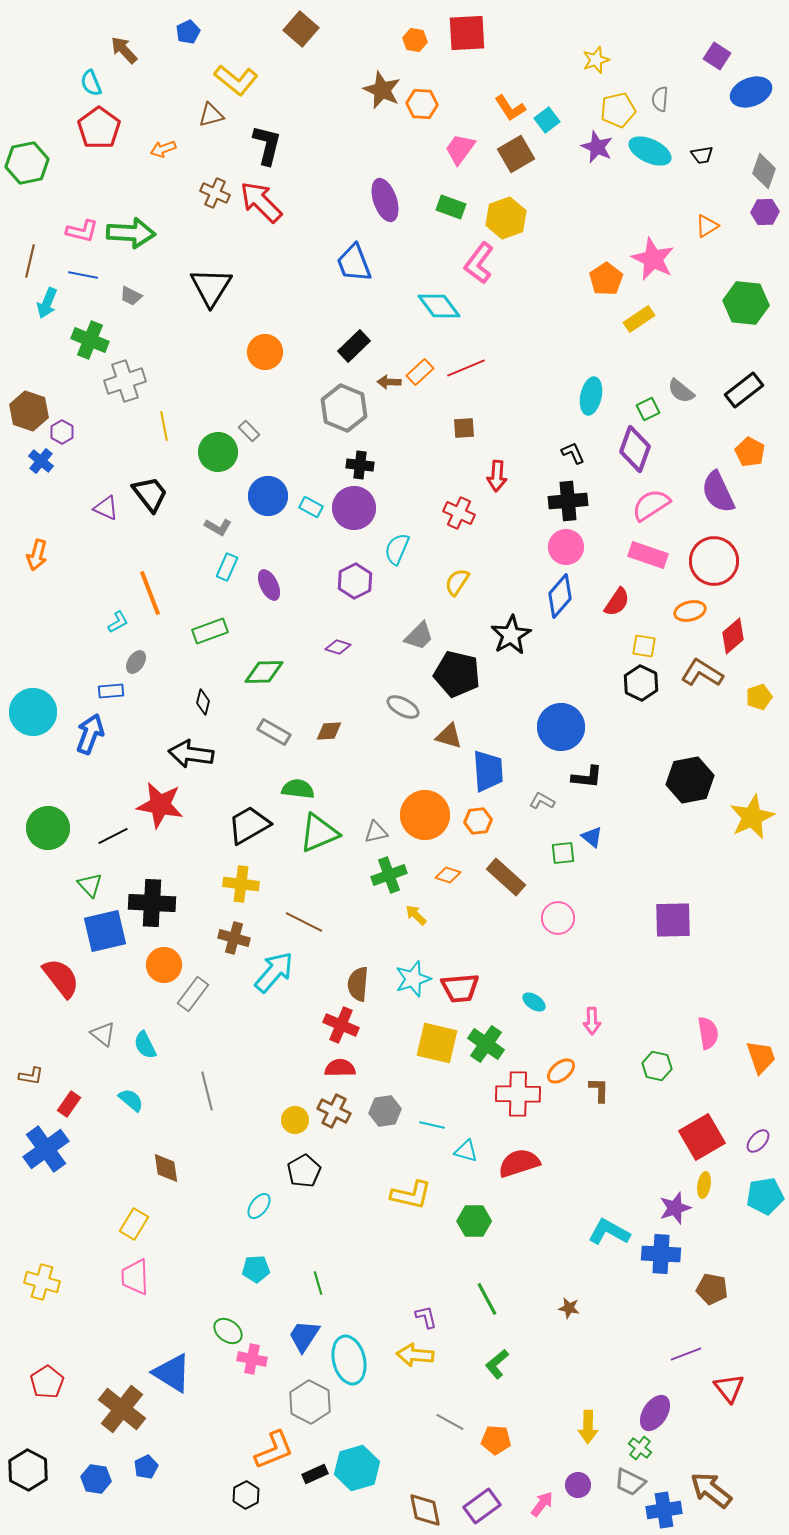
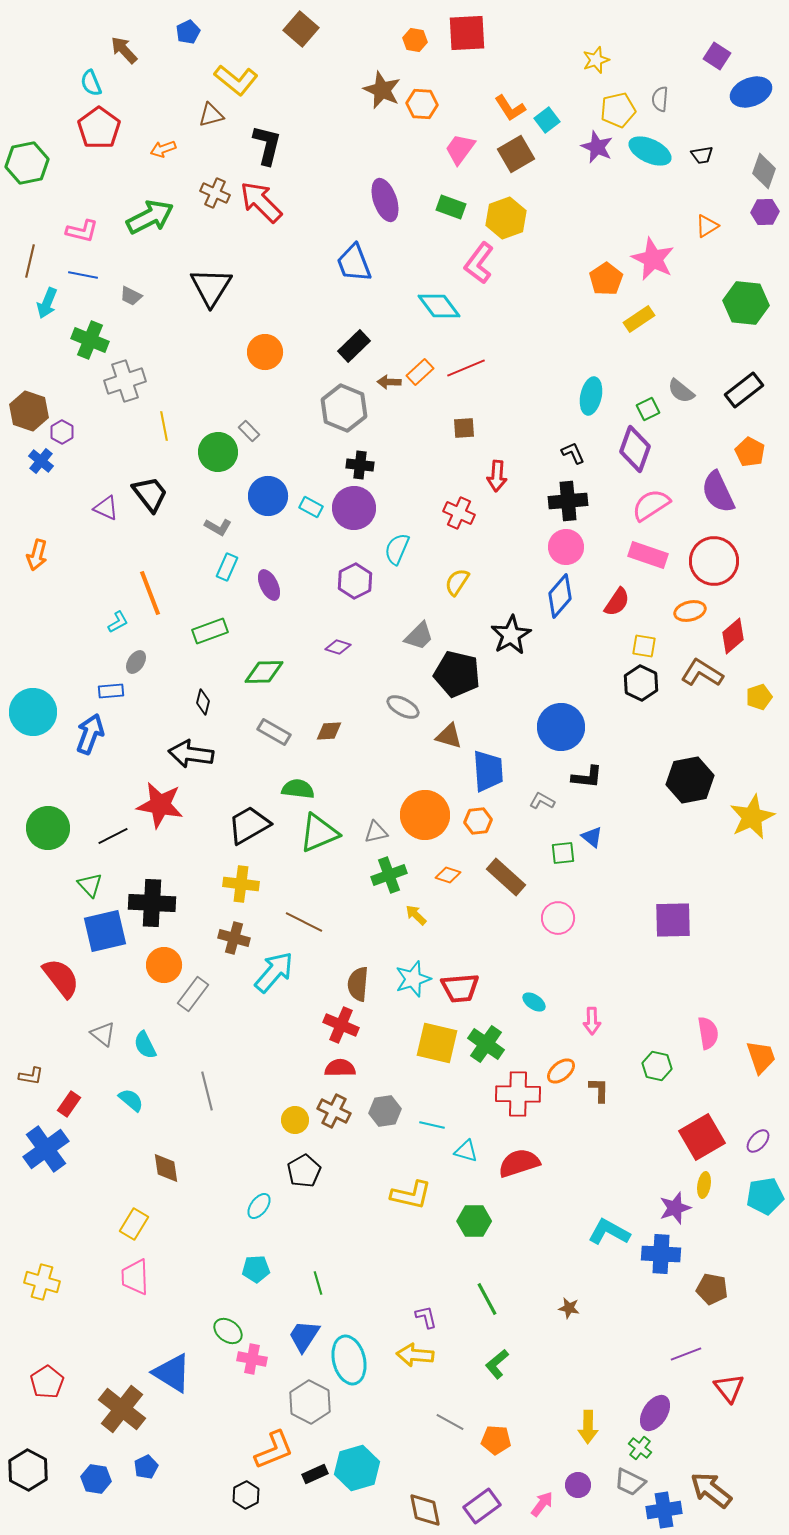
green arrow at (131, 233): moved 19 px right, 16 px up; rotated 30 degrees counterclockwise
